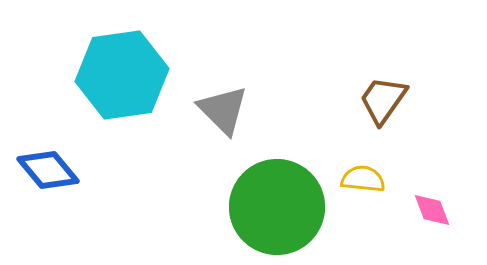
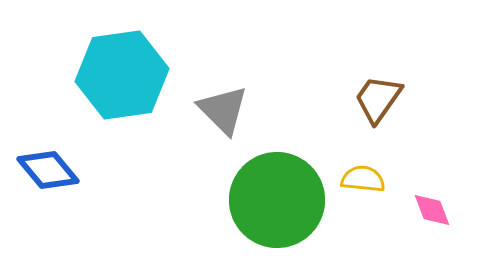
brown trapezoid: moved 5 px left, 1 px up
green circle: moved 7 px up
